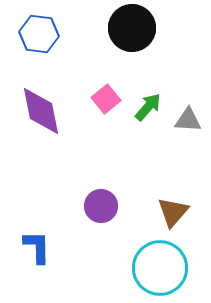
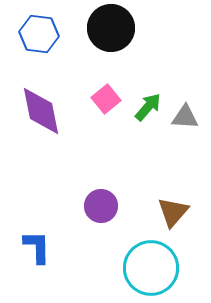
black circle: moved 21 px left
gray triangle: moved 3 px left, 3 px up
cyan circle: moved 9 px left
